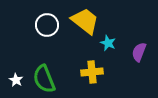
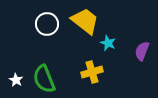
white circle: moved 1 px up
purple semicircle: moved 3 px right, 1 px up
yellow cross: rotated 10 degrees counterclockwise
